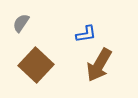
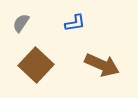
blue L-shape: moved 11 px left, 11 px up
brown arrow: moved 3 px right; rotated 96 degrees counterclockwise
